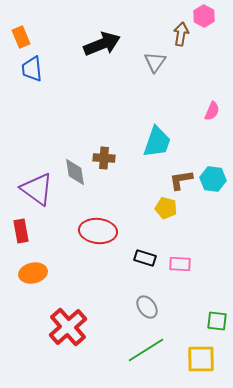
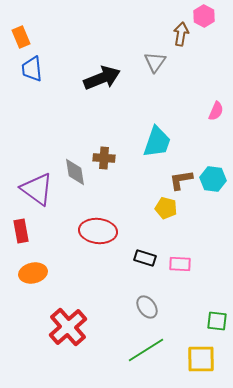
black arrow: moved 34 px down
pink semicircle: moved 4 px right
